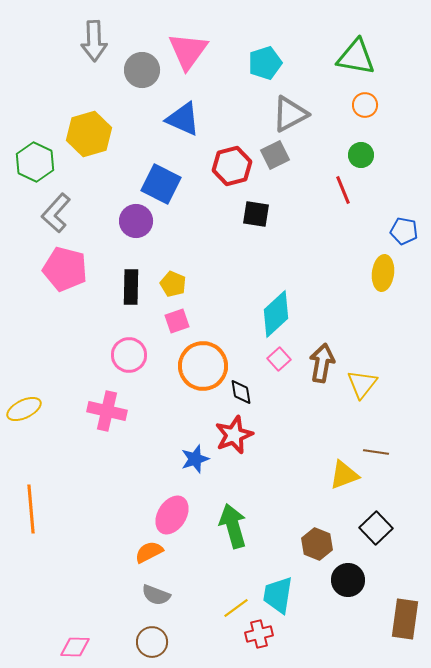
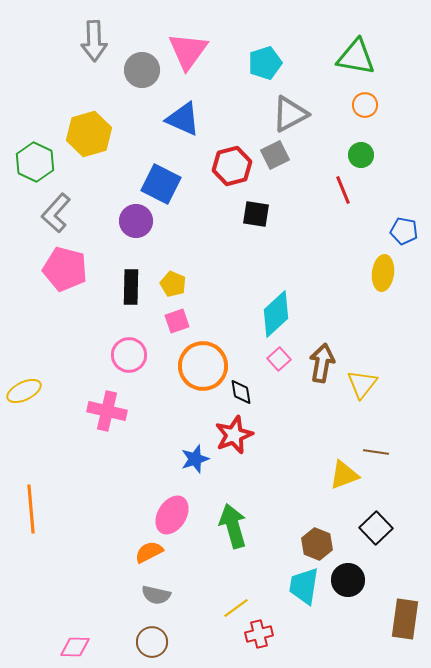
yellow ellipse at (24, 409): moved 18 px up
gray semicircle at (156, 595): rotated 8 degrees counterclockwise
cyan trapezoid at (278, 595): moved 26 px right, 9 px up
